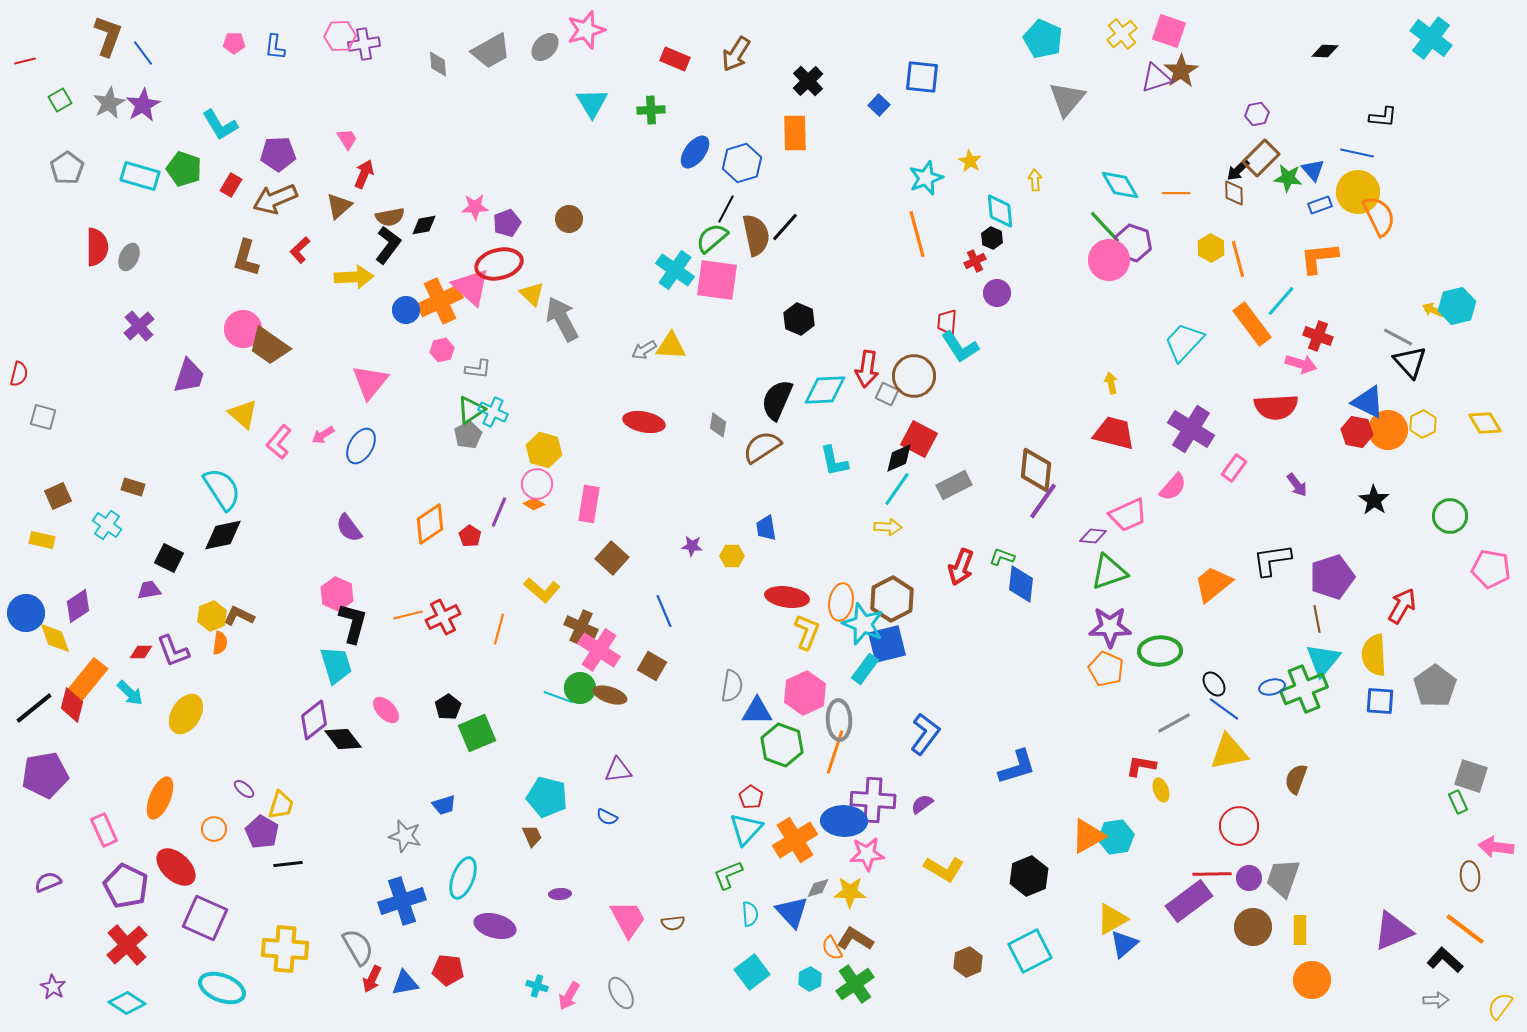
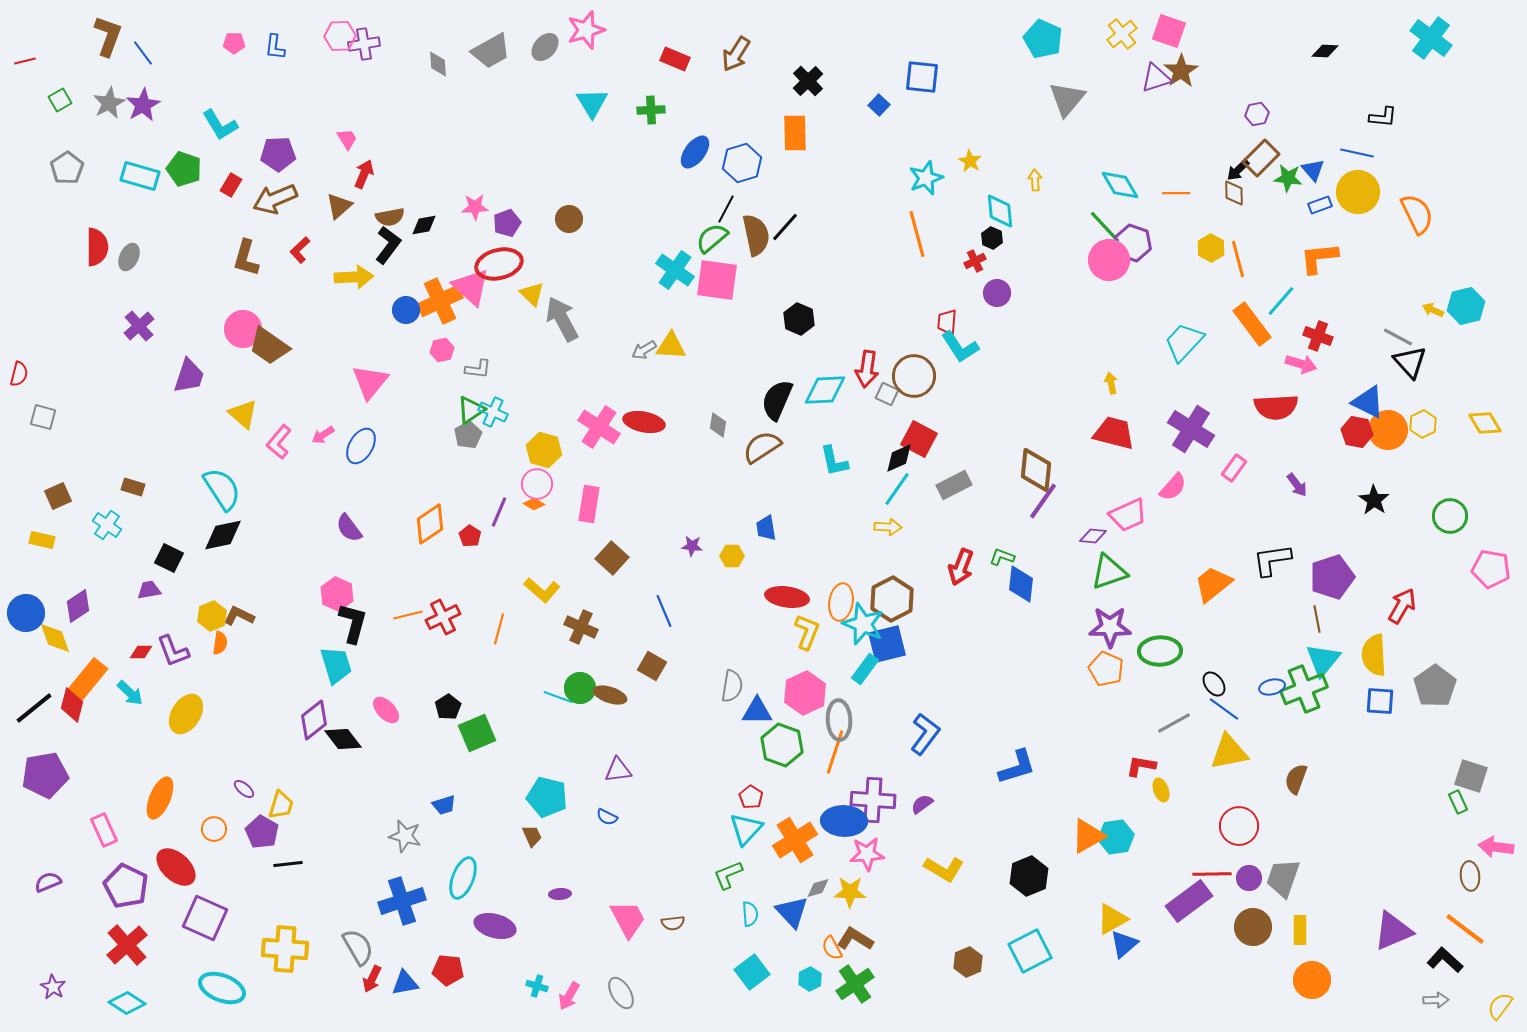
orange semicircle at (1379, 216): moved 38 px right, 2 px up
cyan hexagon at (1457, 306): moved 9 px right
pink cross at (599, 650): moved 223 px up
